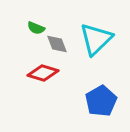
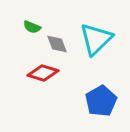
green semicircle: moved 4 px left, 1 px up
